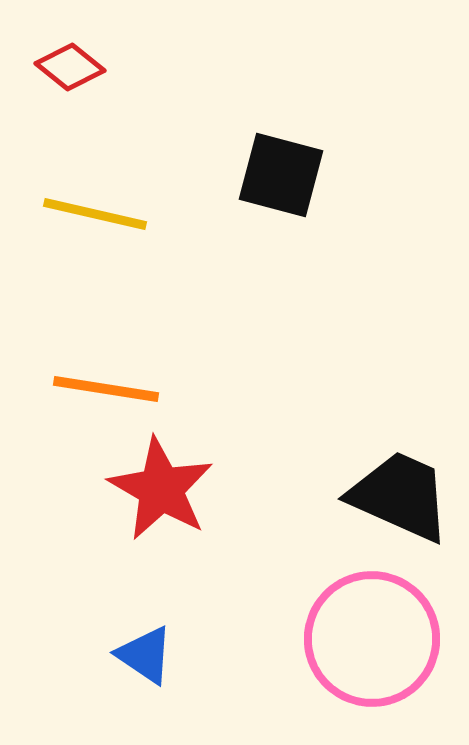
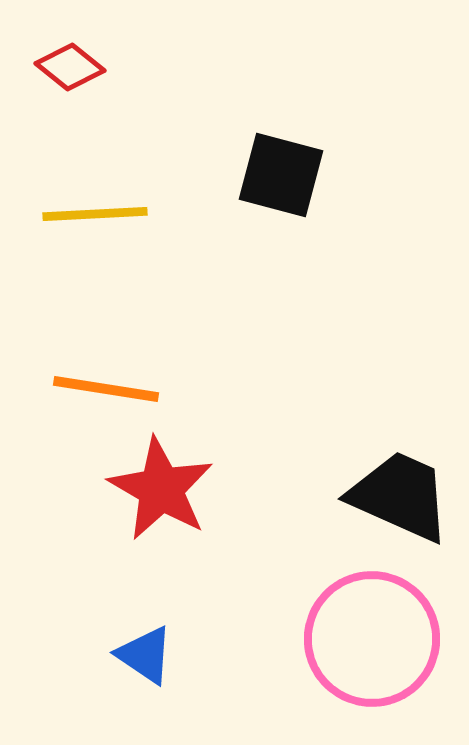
yellow line: rotated 16 degrees counterclockwise
